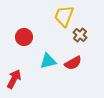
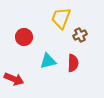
yellow trapezoid: moved 3 px left, 2 px down
brown cross: rotated 24 degrees clockwise
red semicircle: rotated 60 degrees counterclockwise
red arrow: rotated 84 degrees clockwise
